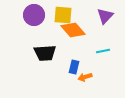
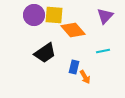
yellow square: moved 9 px left
black trapezoid: rotated 30 degrees counterclockwise
orange arrow: rotated 104 degrees counterclockwise
